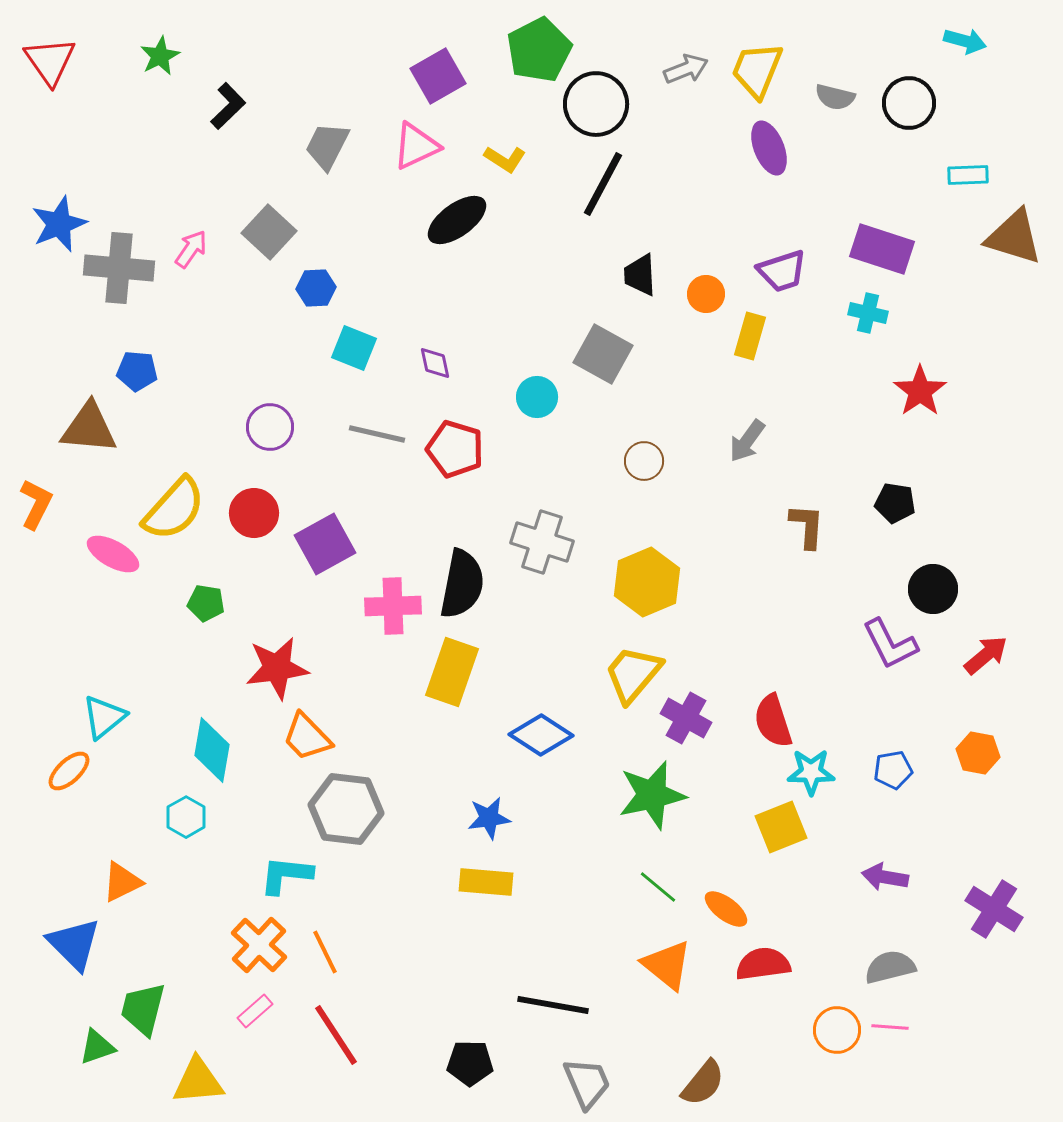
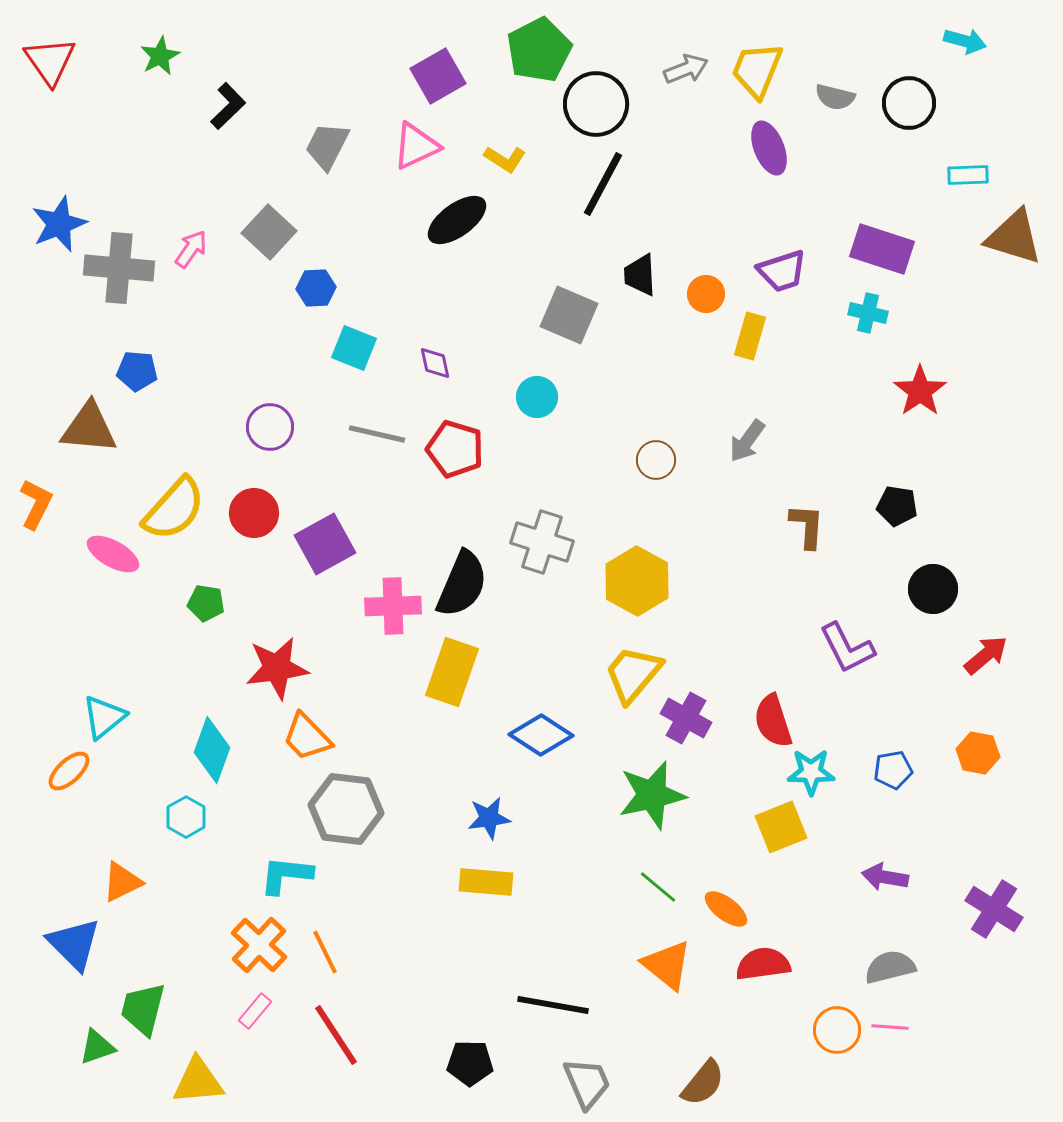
gray square at (603, 354): moved 34 px left, 39 px up; rotated 6 degrees counterclockwise
brown circle at (644, 461): moved 12 px right, 1 px up
black pentagon at (895, 503): moved 2 px right, 3 px down
yellow hexagon at (647, 582): moved 10 px left, 1 px up; rotated 8 degrees counterclockwise
black semicircle at (462, 584): rotated 12 degrees clockwise
purple L-shape at (890, 644): moved 43 px left, 4 px down
cyan diamond at (212, 750): rotated 10 degrees clockwise
pink rectangle at (255, 1011): rotated 9 degrees counterclockwise
